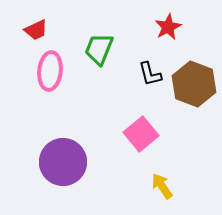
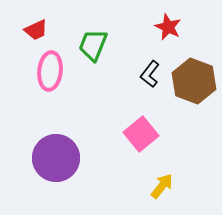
red star: rotated 20 degrees counterclockwise
green trapezoid: moved 6 px left, 4 px up
black L-shape: rotated 52 degrees clockwise
brown hexagon: moved 3 px up
purple circle: moved 7 px left, 4 px up
yellow arrow: rotated 72 degrees clockwise
